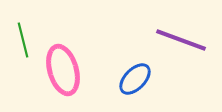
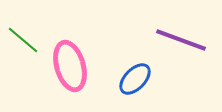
green line: rotated 36 degrees counterclockwise
pink ellipse: moved 7 px right, 4 px up
